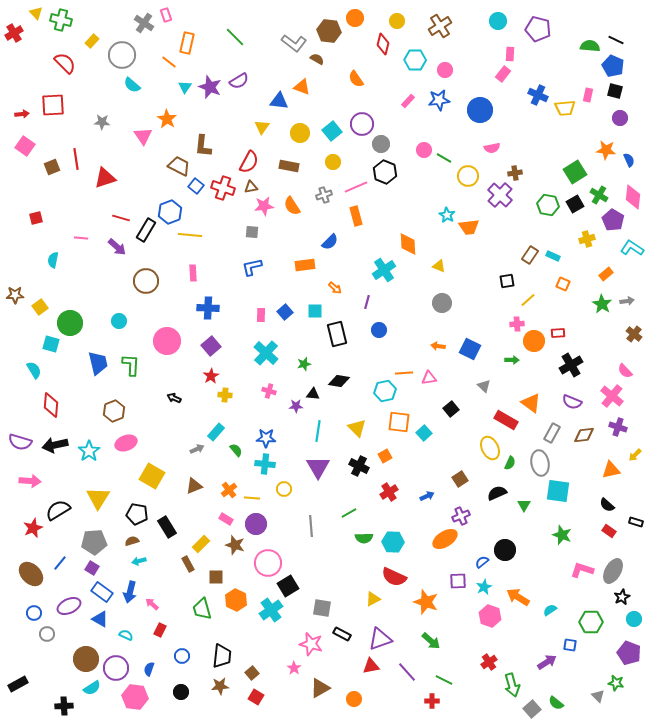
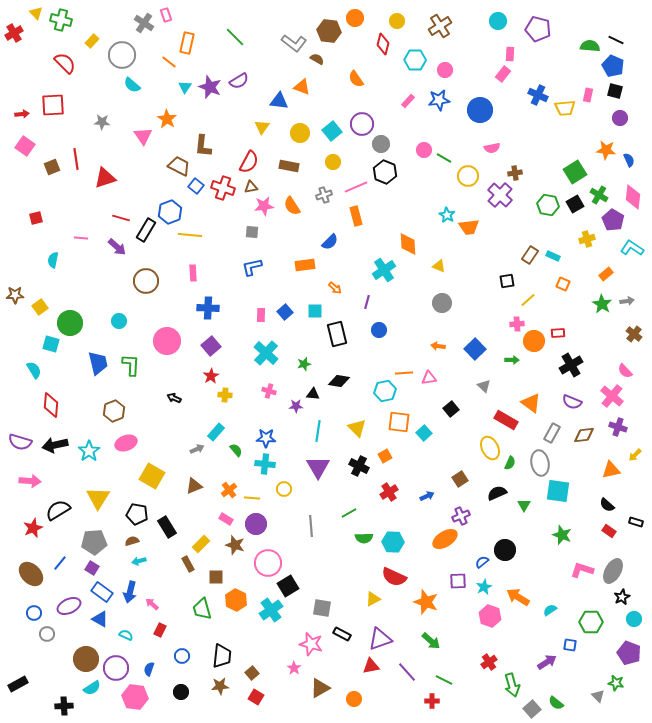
blue square at (470, 349): moved 5 px right; rotated 20 degrees clockwise
